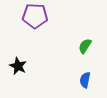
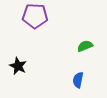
green semicircle: rotated 35 degrees clockwise
blue semicircle: moved 7 px left
